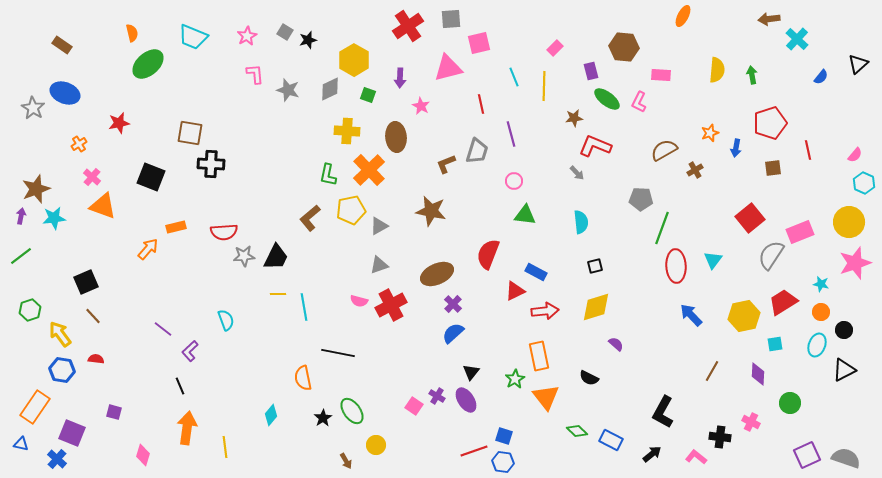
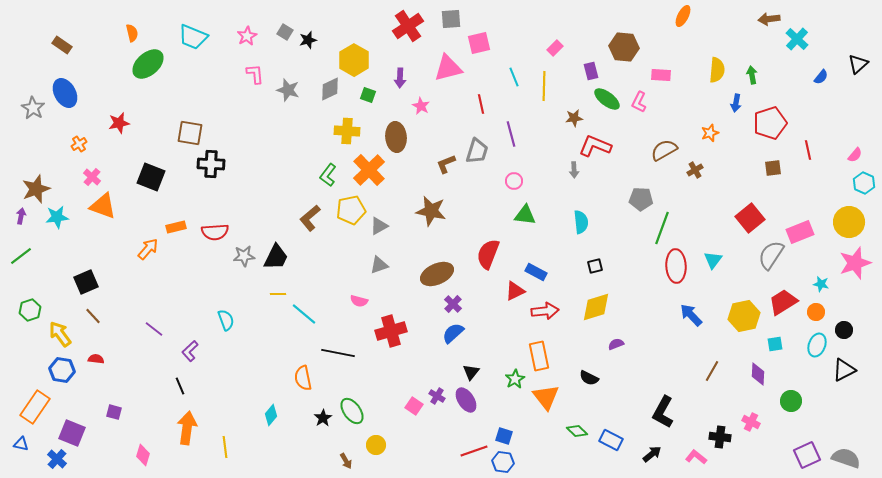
blue ellipse at (65, 93): rotated 40 degrees clockwise
blue arrow at (736, 148): moved 45 px up
gray arrow at (577, 173): moved 3 px left, 3 px up; rotated 42 degrees clockwise
green L-shape at (328, 175): rotated 25 degrees clockwise
cyan star at (54, 218): moved 3 px right, 1 px up
red semicircle at (224, 232): moved 9 px left
red cross at (391, 305): moved 26 px down; rotated 12 degrees clockwise
cyan line at (304, 307): moved 7 px down; rotated 40 degrees counterclockwise
orange circle at (821, 312): moved 5 px left
purple line at (163, 329): moved 9 px left
purple semicircle at (616, 344): rotated 63 degrees counterclockwise
green circle at (790, 403): moved 1 px right, 2 px up
